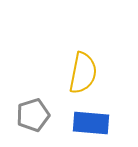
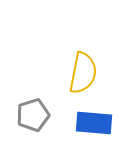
blue rectangle: moved 3 px right
